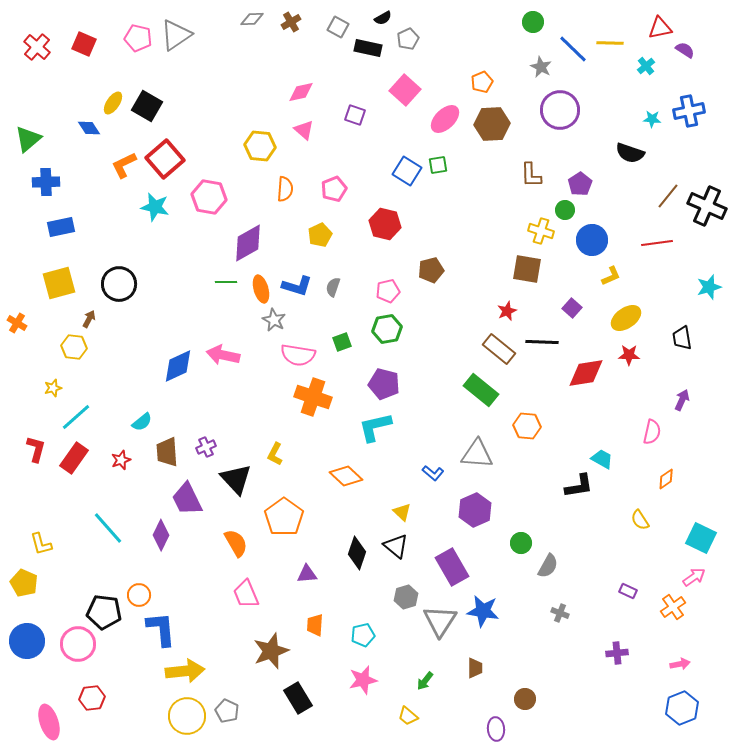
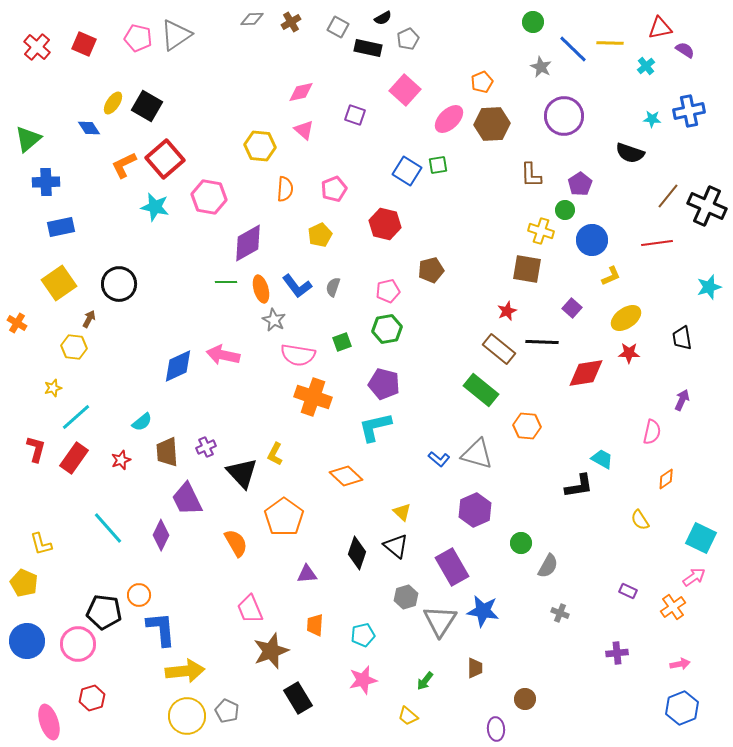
purple circle at (560, 110): moved 4 px right, 6 px down
pink ellipse at (445, 119): moved 4 px right
yellow square at (59, 283): rotated 20 degrees counterclockwise
blue L-shape at (297, 286): rotated 36 degrees clockwise
red star at (629, 355): moved 2 px up
gray triangle at (477, 454): rotated 12 degrees clockwise
blue L-shape at (433, 473): moved 6 px right, 14 px up
black triangle at (236, 479): moved 6 px right, 6 px up
pink trapezoid at (246, 594): moved 4 px right, 15 px down
red hexagon at (92, 698): rotated 10 degrees counterclockwise
